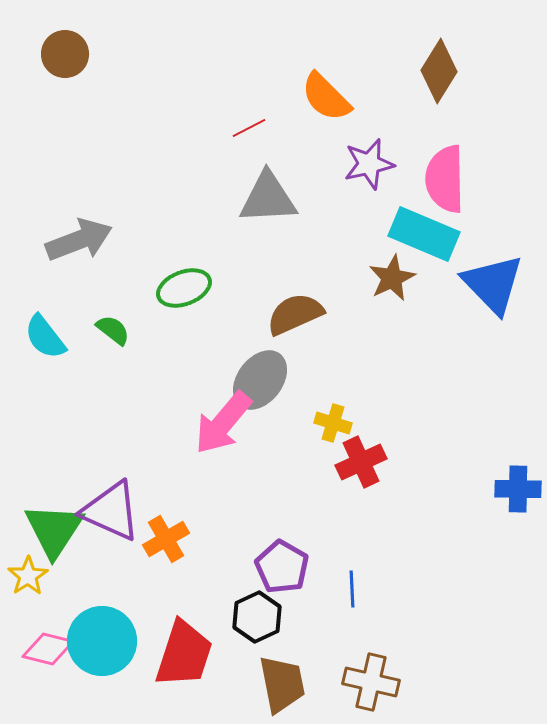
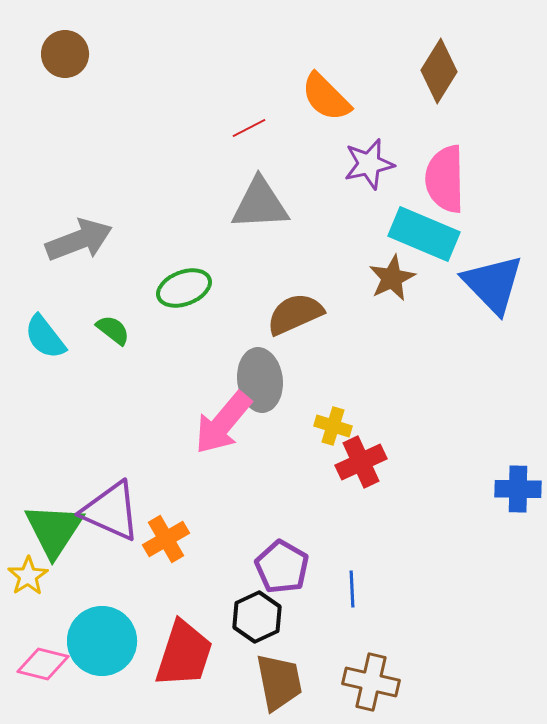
gray triangle: moved 8 px left, 6 px down
gray ellipse: rotated 44 degrees counterclockwise
yellow cross: moved 3 px down
pink diamond: moved 5 px left, 15 px down
brown trapezoid: moved 3 px left, 2 px up
